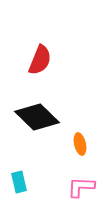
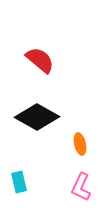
red semicircle: rotated 72 degrees counterclockwise
black diamond: rotated 15 degrees counterclockwise
pink L-shape: rotated 68 degrees counterclockwise
